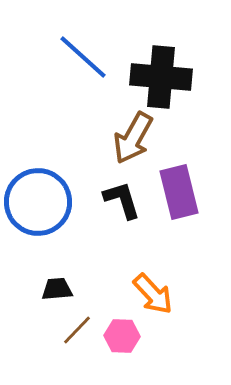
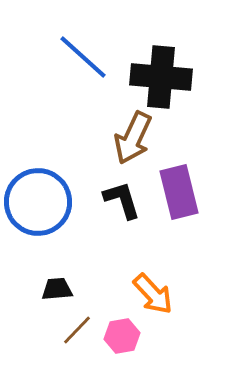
brown arrow: rotated 4 degrees counterclockwise
pink hexagon: rotated 12 degrees counterclockwise
